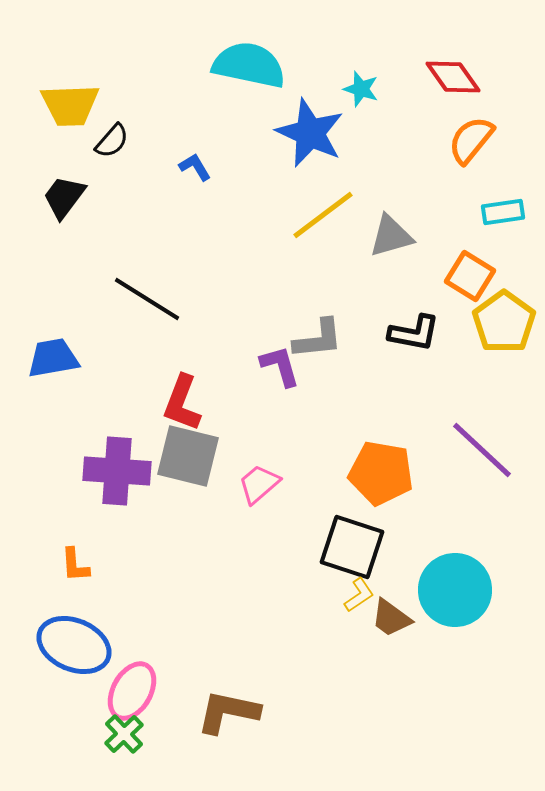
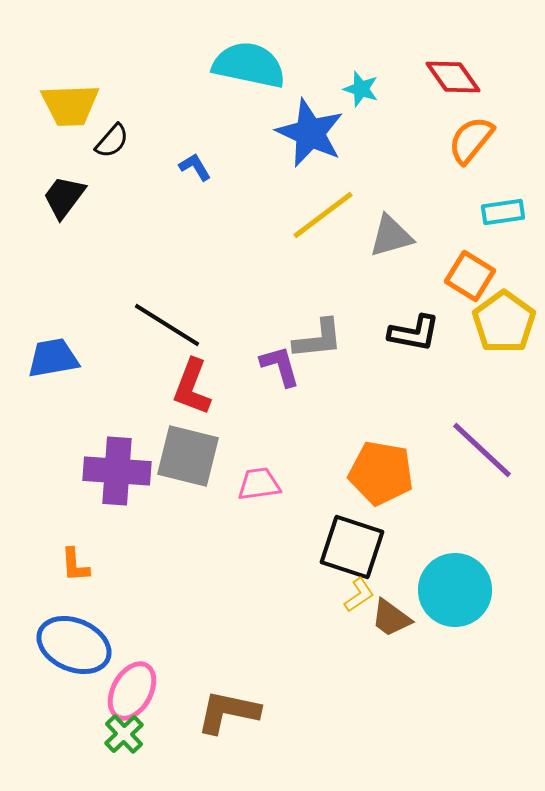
black line: moved 20 px right, 26 px down
red L-shape: moved 10 px right, 16 px up
pink trapezoid: rotated 33 degrees clockwise
